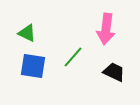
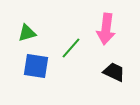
green triangle: rotated 42 degrees counterclockwise
green line: moved 2 px left, 9 px up
blue square: moved 3 px right
